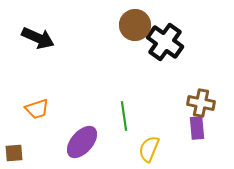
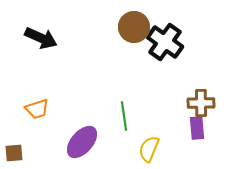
brown circle: moved 1 px left, 2 px down
black arrow: moved 3 px right
brown cross: rotated 12 degrees counterclockwise
